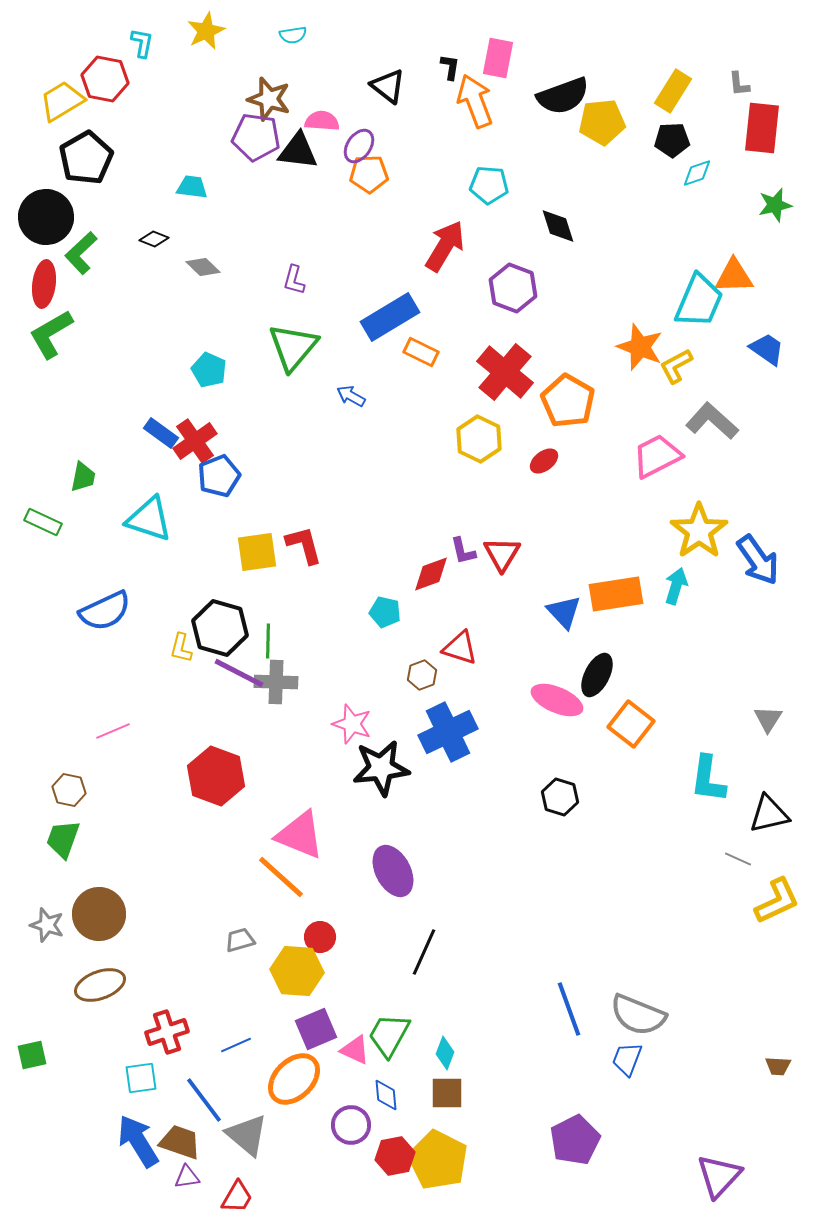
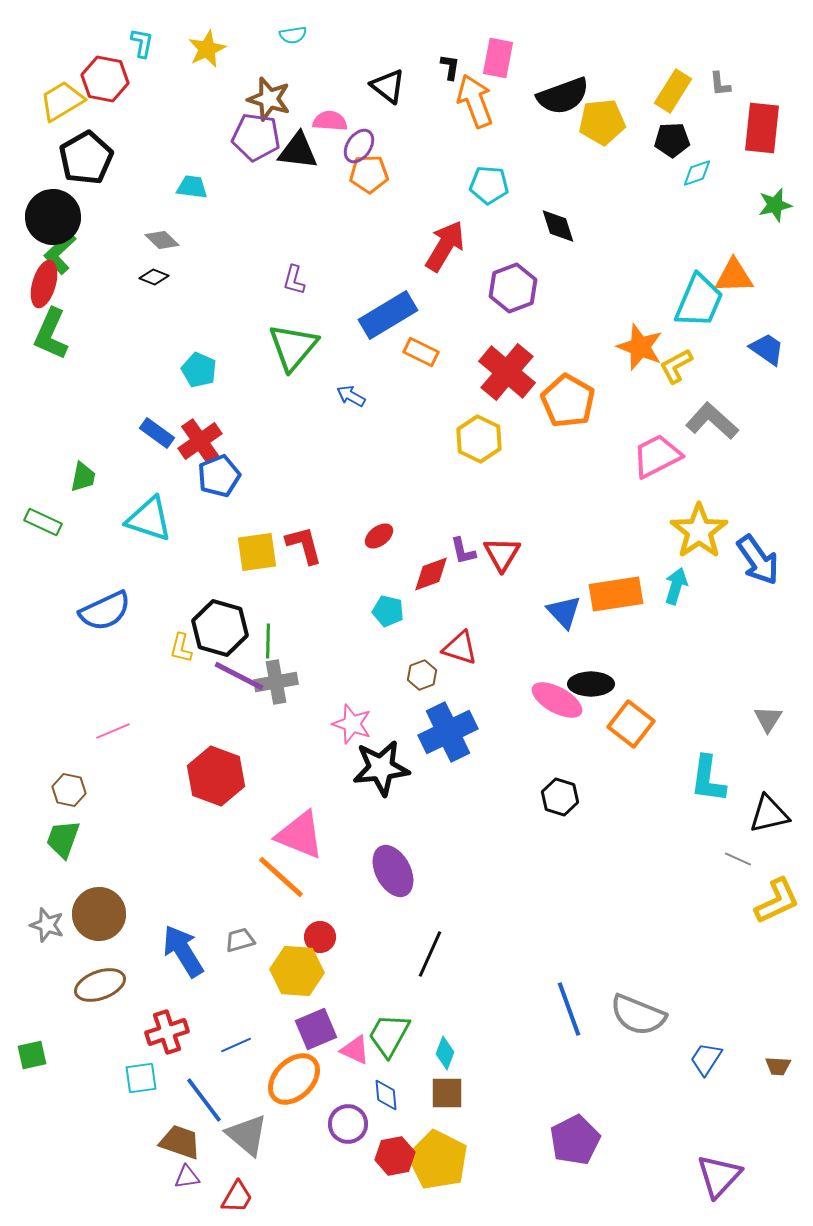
yellow star at (206, 31): moved 1 px right, 18 px down
gray L-shape at (739, 84): moved 19 px left
pink semicircle at (322, 121): moved 8 px right
black circle at (46, 217): moved 7 px right
black diamond at (154, 239): moved 38 px down
green L-shape at (81, 253): moved 21 px left
gray diamond at (203, 267): moved 41 px left, 27 px up
red ellipse at (44, 284): rotated 9 degrees clockwise
purple hexagon at (513, 288): rotated 18 degrees clockwise
blue rectangle at (390, 317): moved 2 px left, 2 px up
green L-shape at (51, 334): rotated 36 degrees counterclockwise
cyan pentagon at (209, 370): moved 10 px left
red cross at (505, 372): moved 2 px right
blue rectangle at (161, 433): moved 4 px left
red cross at (195, 441): moved 5 px right
red ellipse at (544, 461): moved 165 px left, 75 px down
cyan pentagon at (385, 612): moved 3 px right, 1 px up
purple line at (239, 673): moved 3 px down
black ellipse at (597, 675): moved 6 px left, 9 px down; rotated 63 degrees clockwise
gray cross at (276, 682): rotated 12 degrees counterclockwise
pink ellipse at (557, 700): rotated 6 degrees clockwise
black line at (424, 952): moved 6 px right, 2 px down
blue trapezoid at (627, 1059): moved 79 px right; rotated 12 degrees clockwise
purple circle at (351, 1125): moved 3 px left, 1 px up
blue arrow at (138, 1141): moved 45 px right, 190 px up
